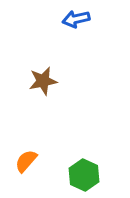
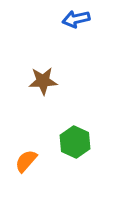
brown star: rotated 8 degrees clockwise
green hexagon: moved 9 px left, 33 px up
